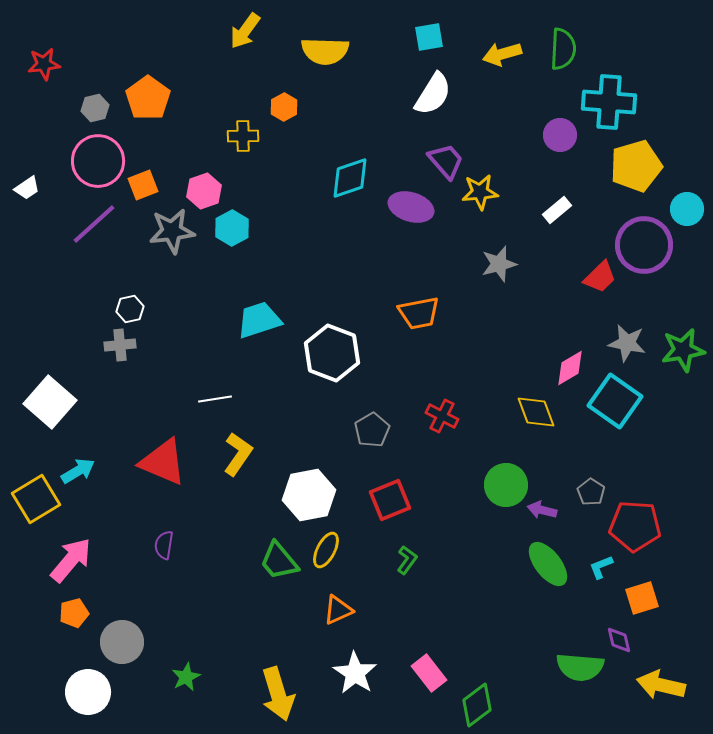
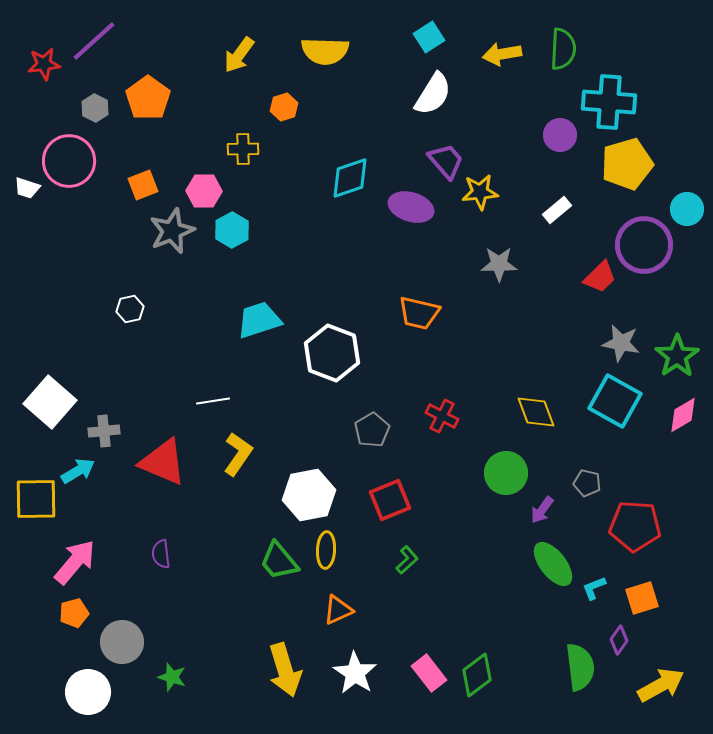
yellow arrow at (245, 31): moved 6 px left, 24 px down
cyan square at (429, 37): rotated 24 degrees counterclockwise
yellow arrow at (502, 54): rotated 6 degrees clockwise
orange hexagon at (284, 107): rotated 12 degrees clockwise
gray hexagon at (95, 108): rotated 20 degrees counterclockwise
yellow cross at (243, 136): moved 13 px down
pink circle at (98, 161): moved 29 px left
yellow pentagon at (636, 166): moved 9 px left, 2 px up
white trapezoid at (27, 188): rotated 52 degrees clockwise
pink hexagon at (204, 191): rotated 20 degrees clockwise
purple line at (94, 224): moved 183 px up
cyan hexagon at (232, 228): moved 2 px down
gray star at (172, 231): rotated 15 degrees counterclockwise
gray star at (499, 264): rotated 15 degrees clockwise
orange trapezoid at (419, 313): rotated 24 degrees clockwise
gray star at (627, 343): moved 6 px left
gray cross at (120, 345): moved 16 px left, 86 px down
green star at (683, 350): moved 6 px left, 6 px down; rotated 24 degrees counterclockwise
pink diamond at (570, 368): moved 113 px right, 47 px down
white line at (215, 399): moved 2 px left, 2 px down
cyan square at (615, 401): rotated 6 degrees counterclockwise
green circle at (506, 485): moved 12 px up
gray pentagon at (591, 492): moved 4 px left, 9 px up; rotated 20 degrees counterclockwise
yellow square at (36, 499): rotated 30 degrees clockwise
purple arrow at (542, 510): rotated 68 degrees counterclockwise
purple semicircle at (164, 545): moved 3 px left, 9 px down; rotated 16 degrees counterclockwise
yellow ellipse at (326, 550): rotated 24 degrees counterclockwise
pink arrow at (71, 560): moved 4 px right, 2 px down
green L-shape at (407, 560): rotated 12 degrees clockwise
green ellipse at (548, 564): moved 5 px right
cyan L-shape at (601, 567): moved 7 px left, 21 px down
purple diamond at (619, 640): rotated 48 degrees clockwise
green semicircle at (580, 667): rotated 102 degrees counterclockwise
green star at (186, 677): moved 14 px left; rotated 28 degrees counterclockwise
yellow arrow at (661, 685): rotated 138 degrees clockwise
yellow arrow at (278, 694): moved 7 px right, 24 px up
green diamond at (477, 705): moved 30 px up
